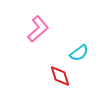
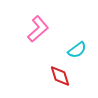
cyan semicircle: moved 2 px left, 3 px up
